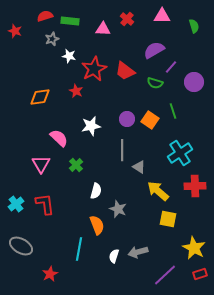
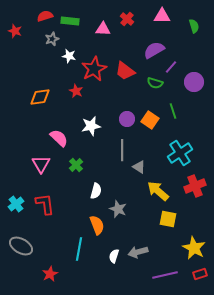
red cross at (195, 186): rotated 20 degrees counterclockwise
purple line at (165, 275): rotated 30 degrees clockwise
